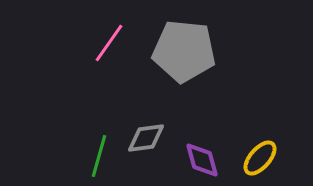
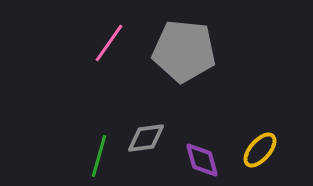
yellow ellipse: moved 8 px up
